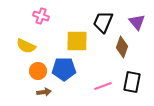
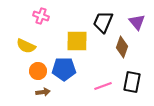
brown arrow: moved 1 px left
